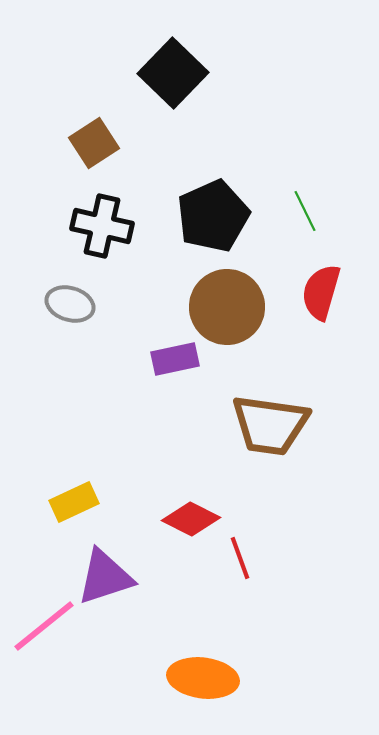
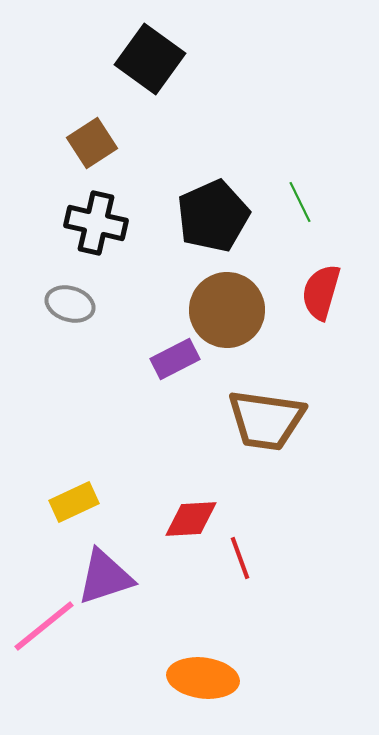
black square: moved 23 px left, 14 px up; rotated 8 degrees counterclockwise
brown square: moved 2 px left
green line: moved 5 px left, 9 px up
black cross: moved 6 px left, 3 px up
brown circle: moved 3 px down
purple rectangle: rotated 15 degrees counterclockwise
brown trapezoid: moved 4 px left, 5 px up
red diamond: rotated 30 degrees counterclockwise
